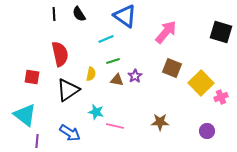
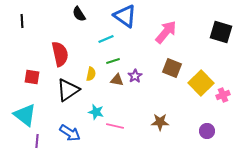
black line: moved 32 px left, 7 px down
pink cross: moved 2 px right, 2 px up
